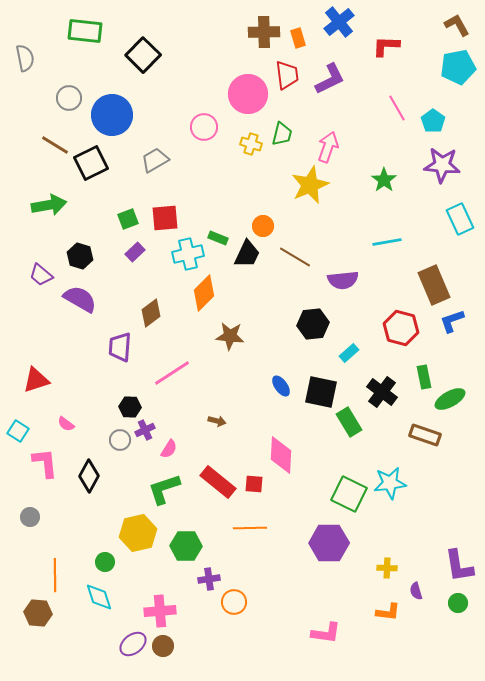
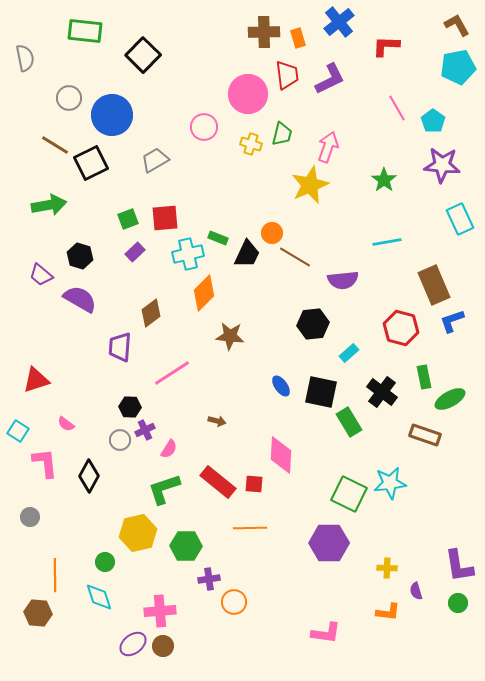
orange circle at (263, 226): moved 9 px right, 7 px down
